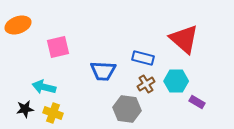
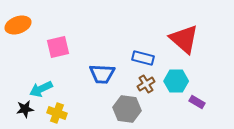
blue trapezoid: moved 1 px left, 3 px down
cyan arrow: moved 3 px left, 2 px down; rotated 40 degrees counterclockwise
yellow cross: moved 4 px right
